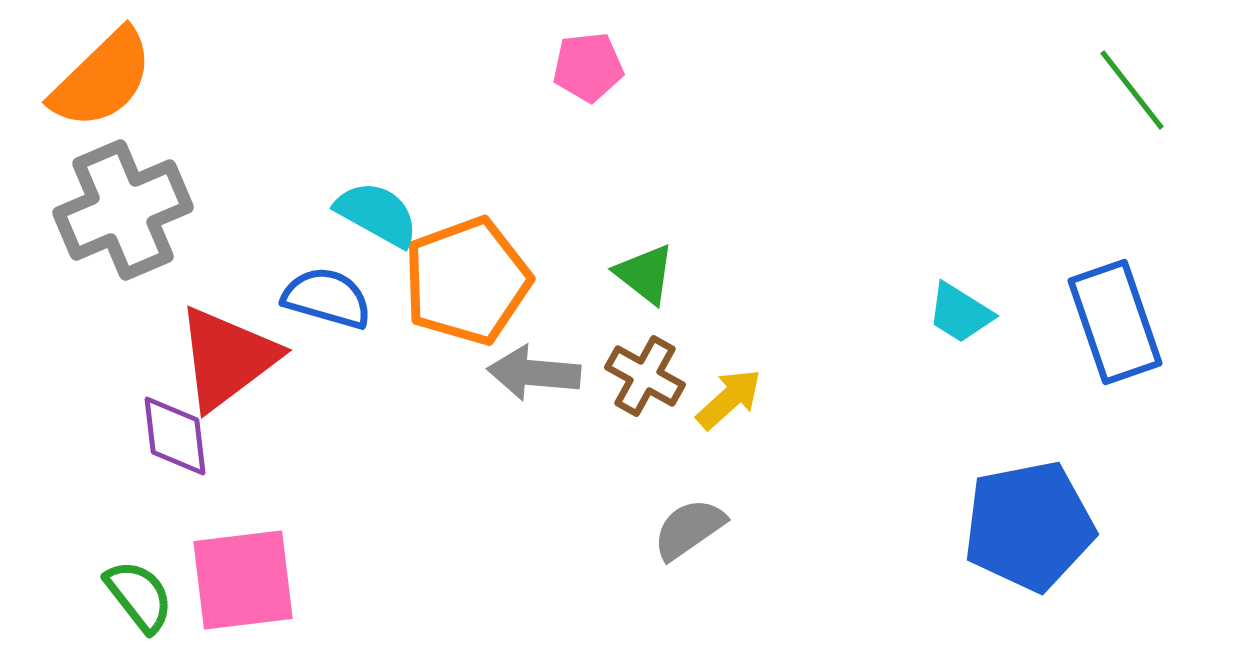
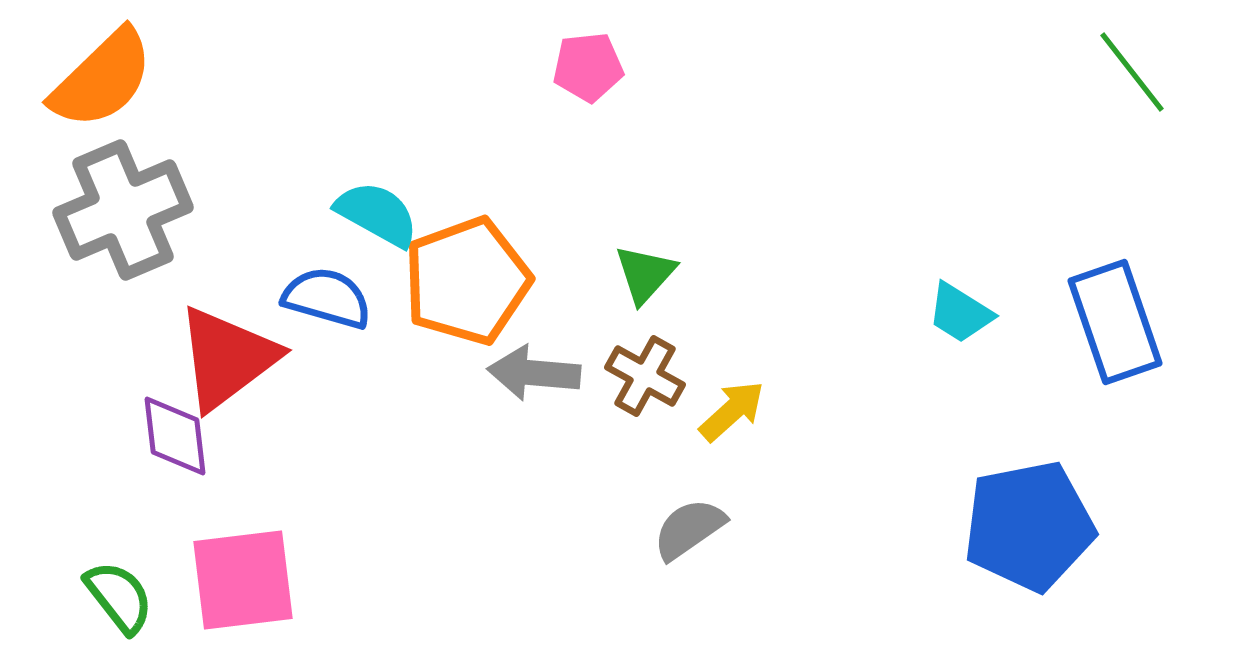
green line: moved 18 px up
green triangle: rotated 34 degrees clockwise
yellow arrow: moved 3 px right, 12 px down
green semicircle: moved 20 px left, 1 px down
